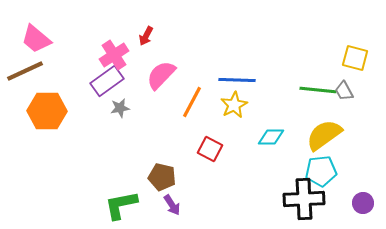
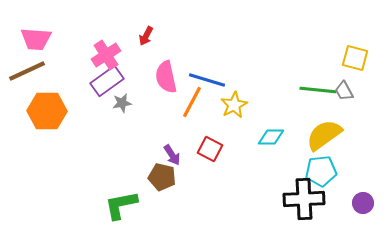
pink trapezoid: rotated 36 degrees counterclockwise
pink cross: moved 8 px left
brown line: moved 2 px right
pink semicircle: moved 5 px right, 2 px down; rotated 56 degrees counterclockwise
blue line: moved 30 px left; rotated 15 degrees clockwise
gray star: moved 2 px right, 5 px up
purple arrow: moved 50 px up
